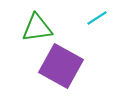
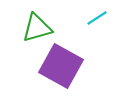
green triangle: rotated 8 degrees counterclockwise
